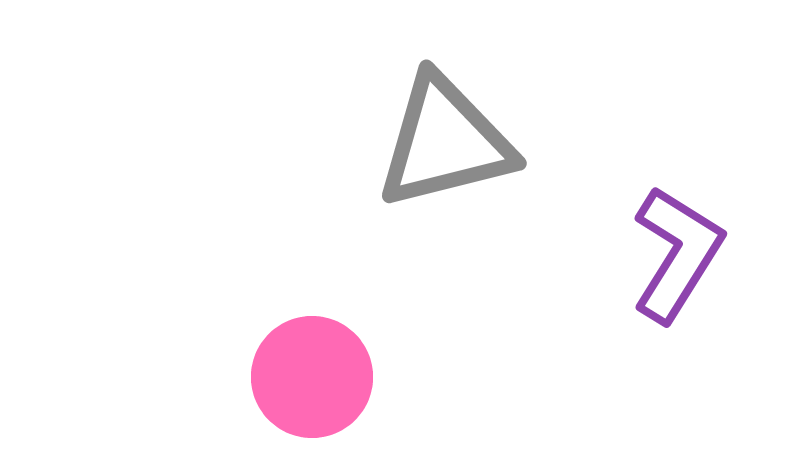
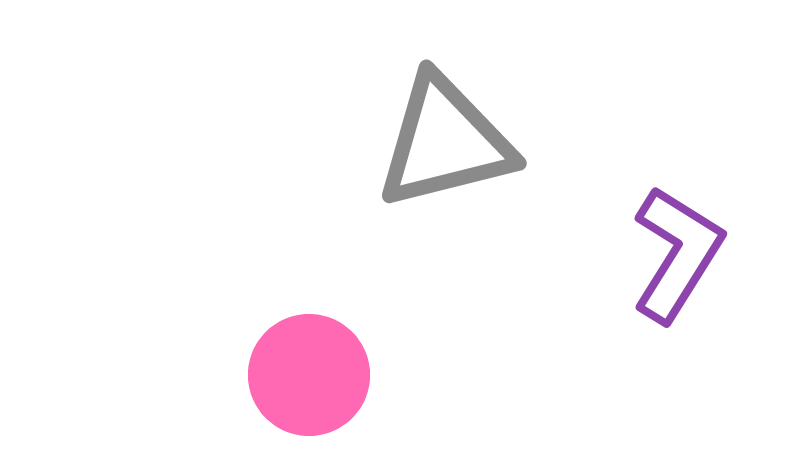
pink circle: moved 3 px left, 2 px up
